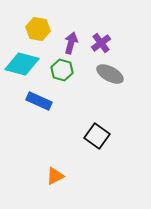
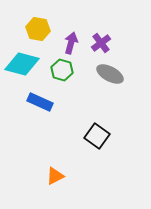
blue rectangle: moved 1 px right, 1 px down
